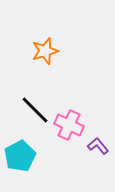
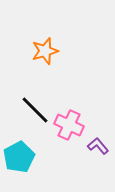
cyan pentagon: moved 1 px left, 1 px down
